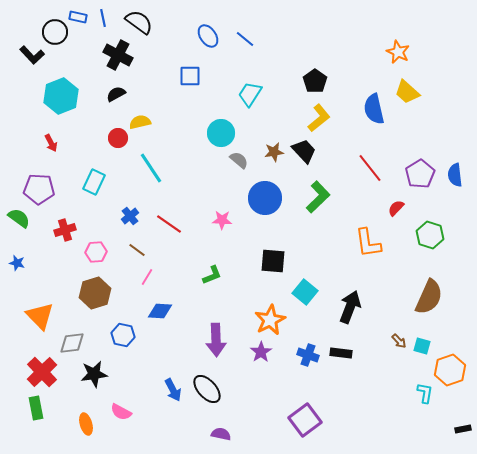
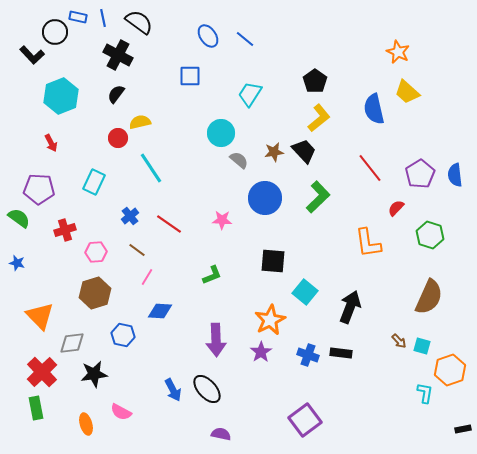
black semicircle at (116, 94): rotated 24 degrees counterclockwise
